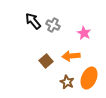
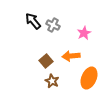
pink star: rotated 16 degrees clockwise
brown star: moved 15 px left, 1 px up
